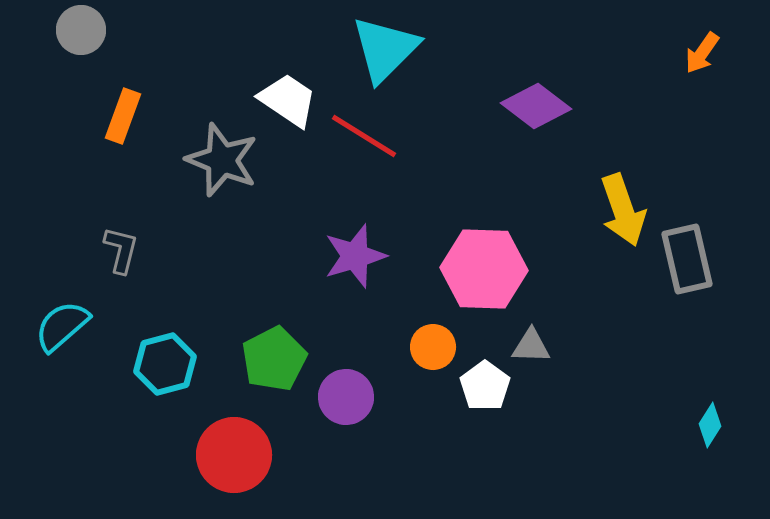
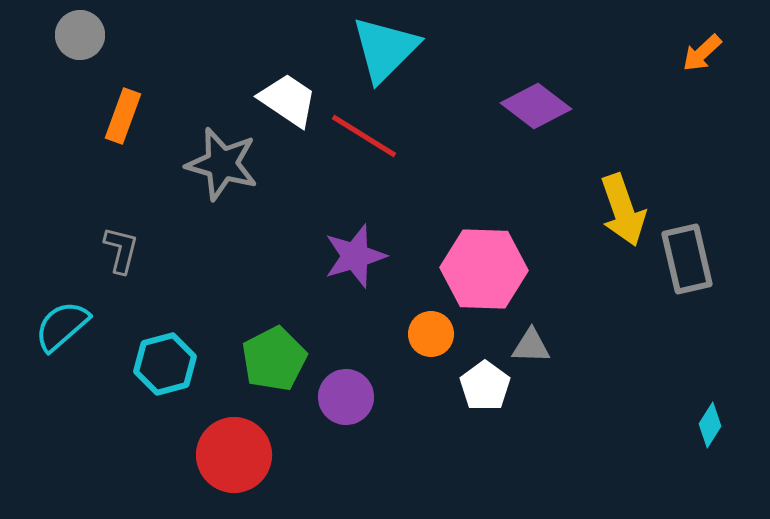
gray circle: moved 1 px left, 5 px down
orange arrow: rotated 12 degrees clockwise
gray star: moved 4 px down; rotated 6 degrees counterclockwise
orange circle: moved 2 px left, 13 px up
